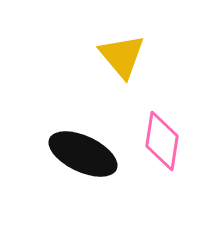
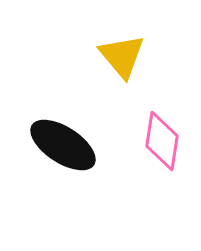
black ellipse: moved 20 px left, 9 px up; rotated 8 degrees clockwise
